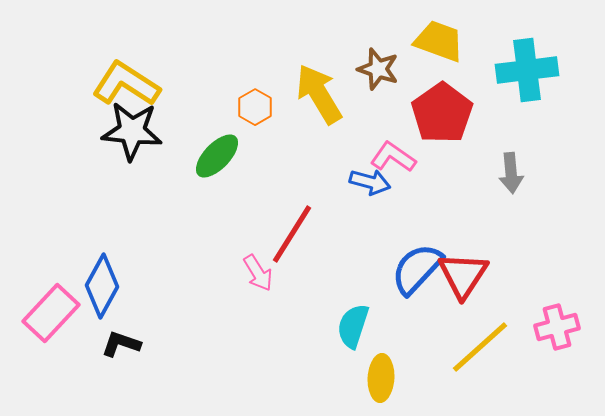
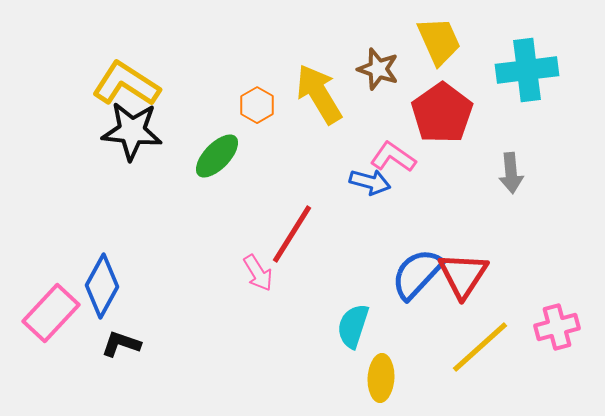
yellow trapezoid: rotated 46 degrees clockwise
orange hexagon: moved 2 px right, 2 px up
blue semicircle: moved 5 px down
